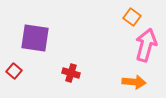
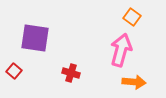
pink arrow: moved 25 px left, 5 px down
